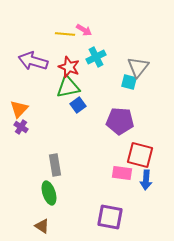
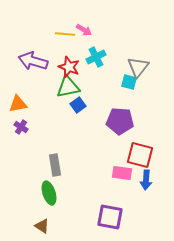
orange triangle: moved 1 px left, 5 px up; rotated 36 degrees clockwise
